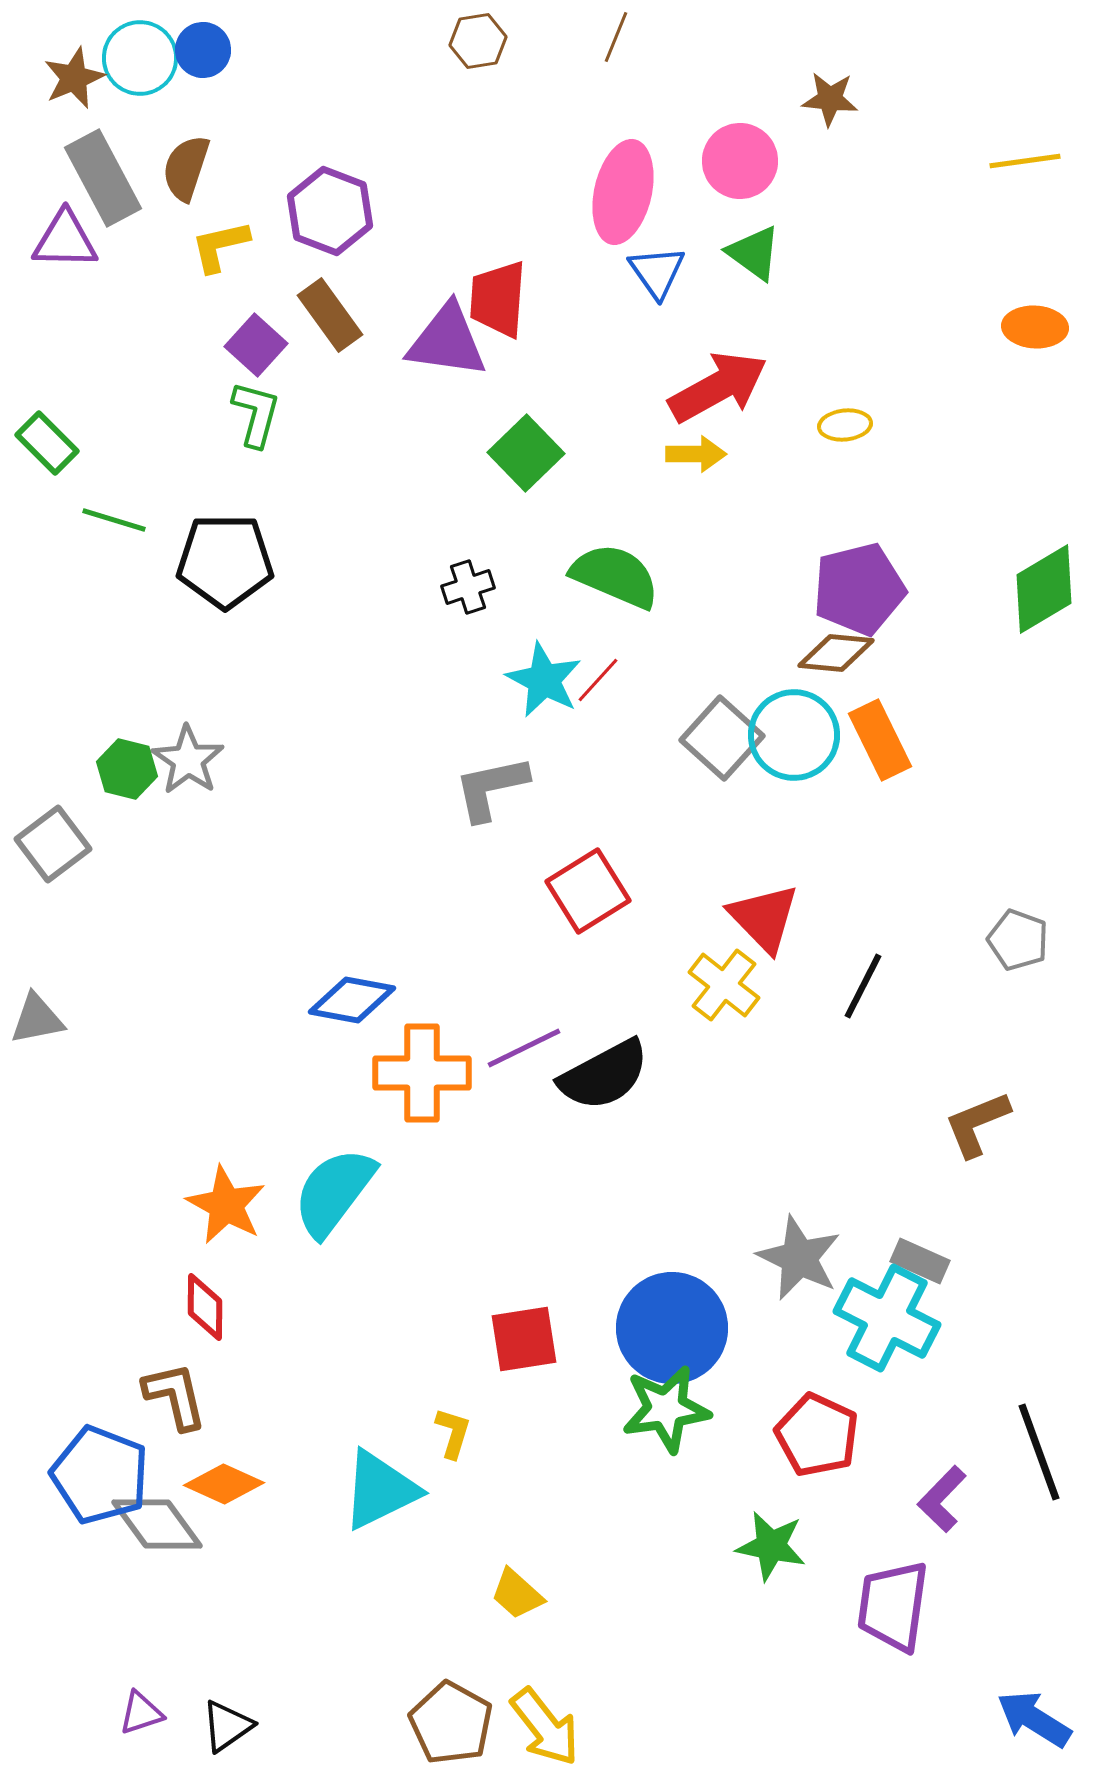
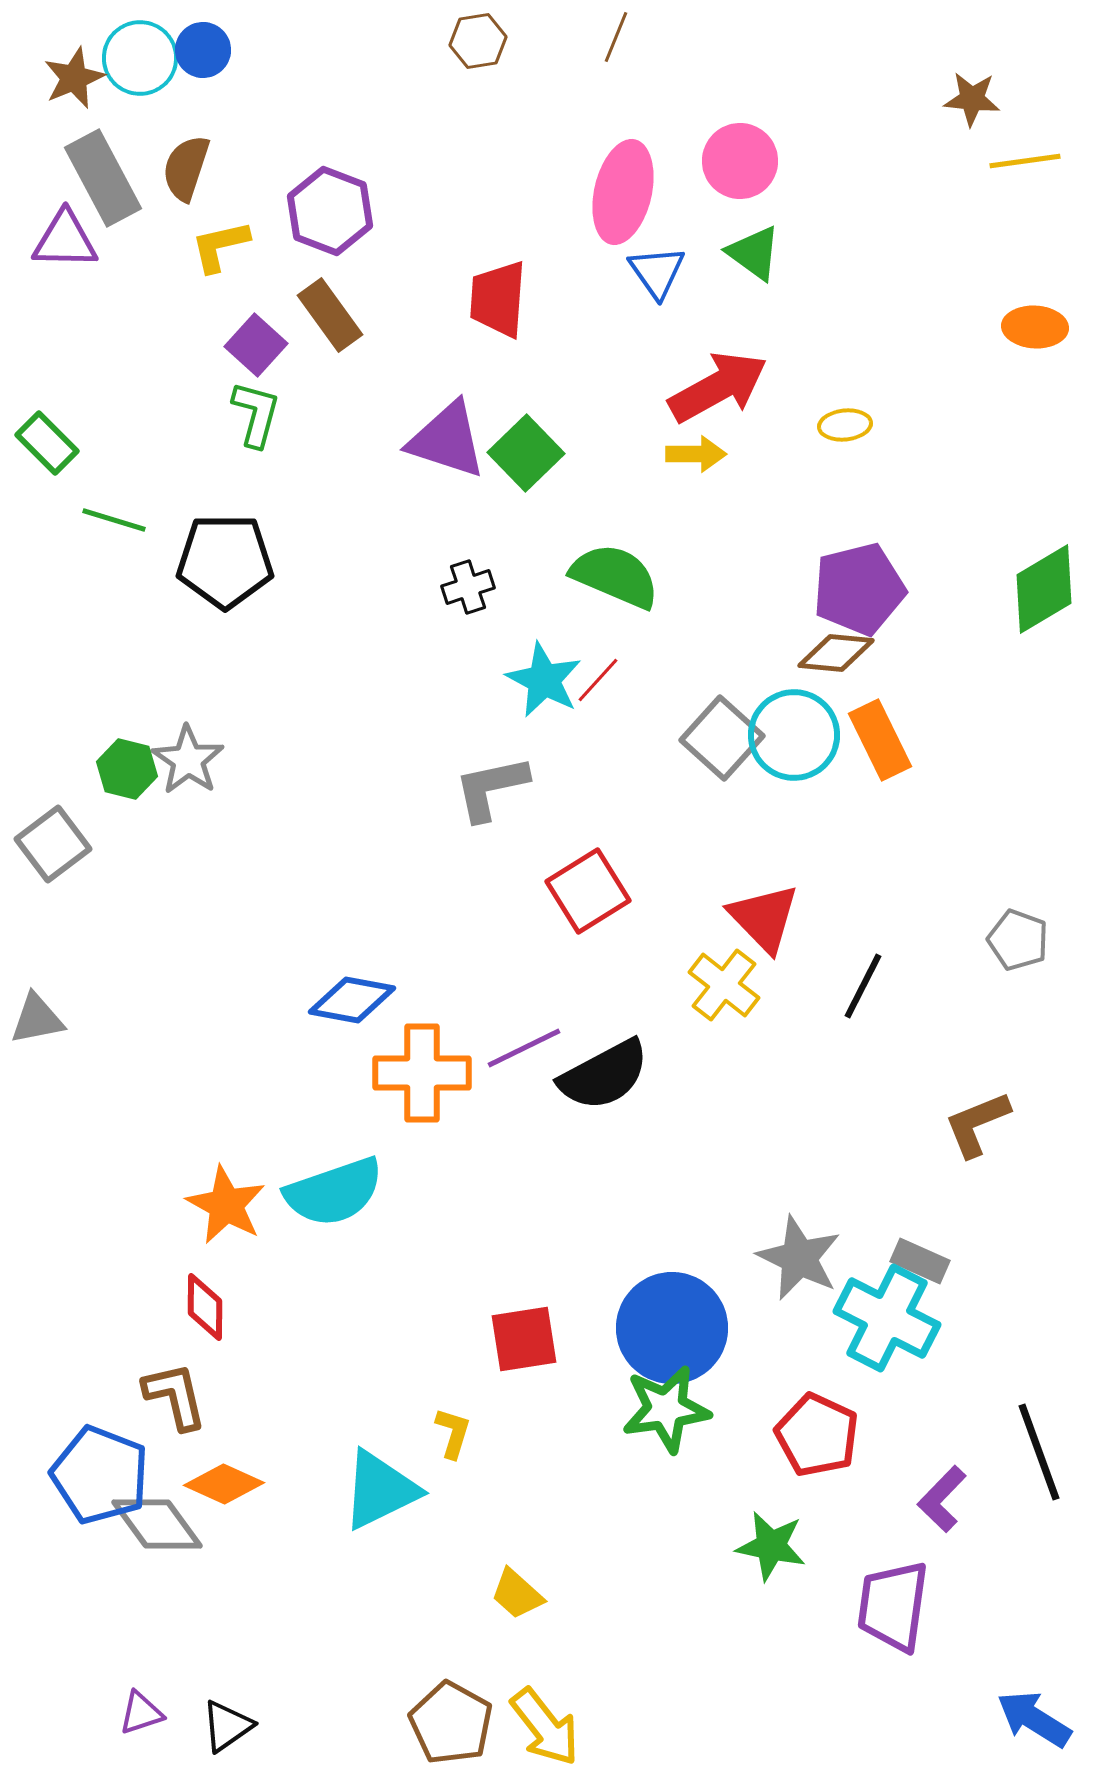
brown star at (830, 99): moved 142 px right
purple triangle at (447, 341): moved 99 px down; rotated 10 degrees clockwise
cyan semicircle at (334, 1192): rotated 146 degrees counterclockwise
